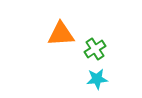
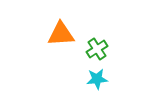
green cross: moved 2 px right
